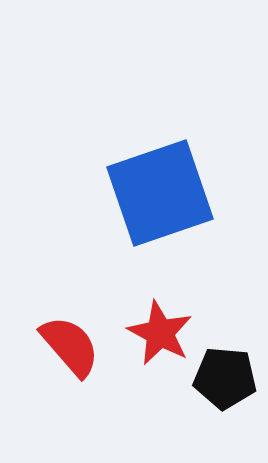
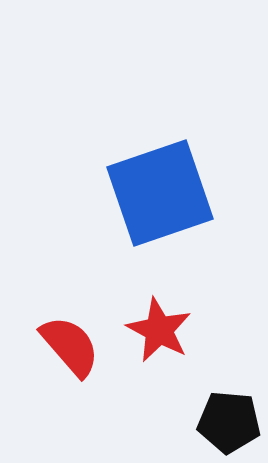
red star: moved 1 px left, 3 px up
black pentagon: moved 4 px right, 44 px down
